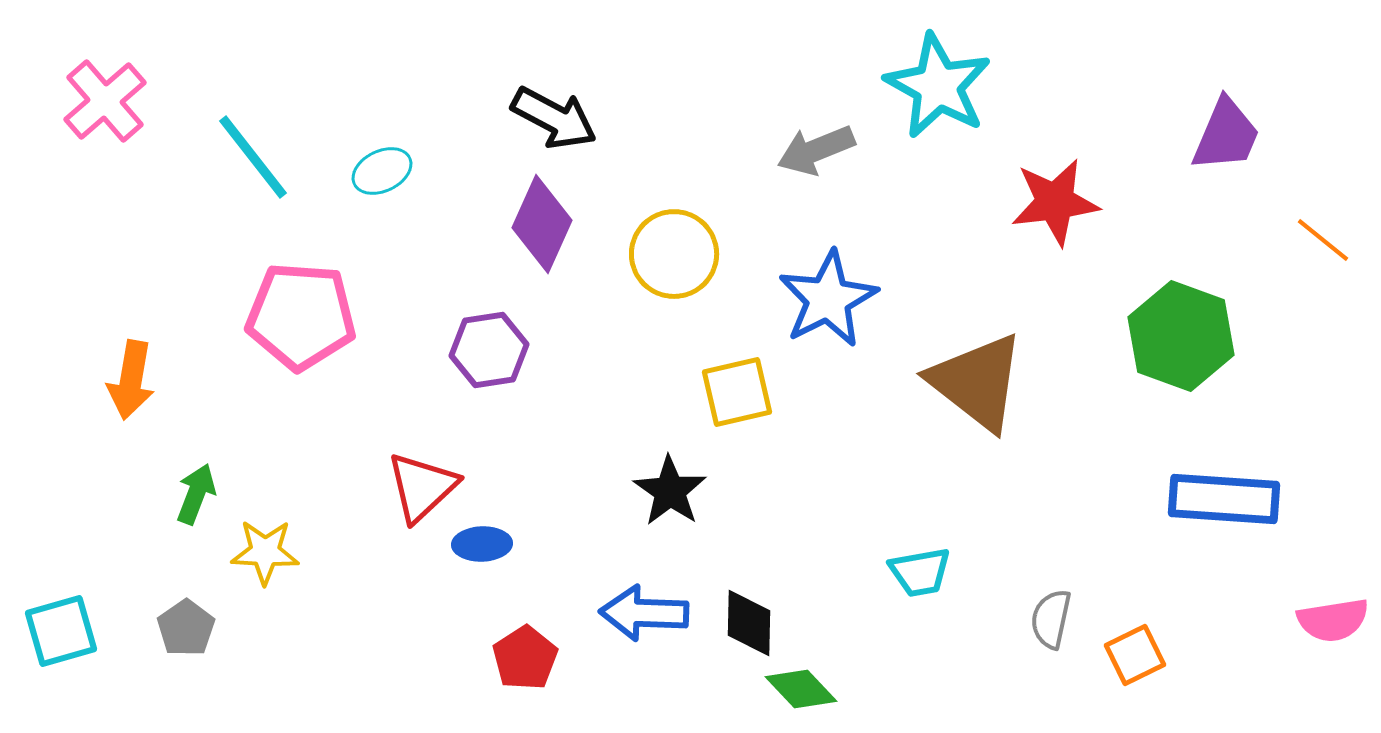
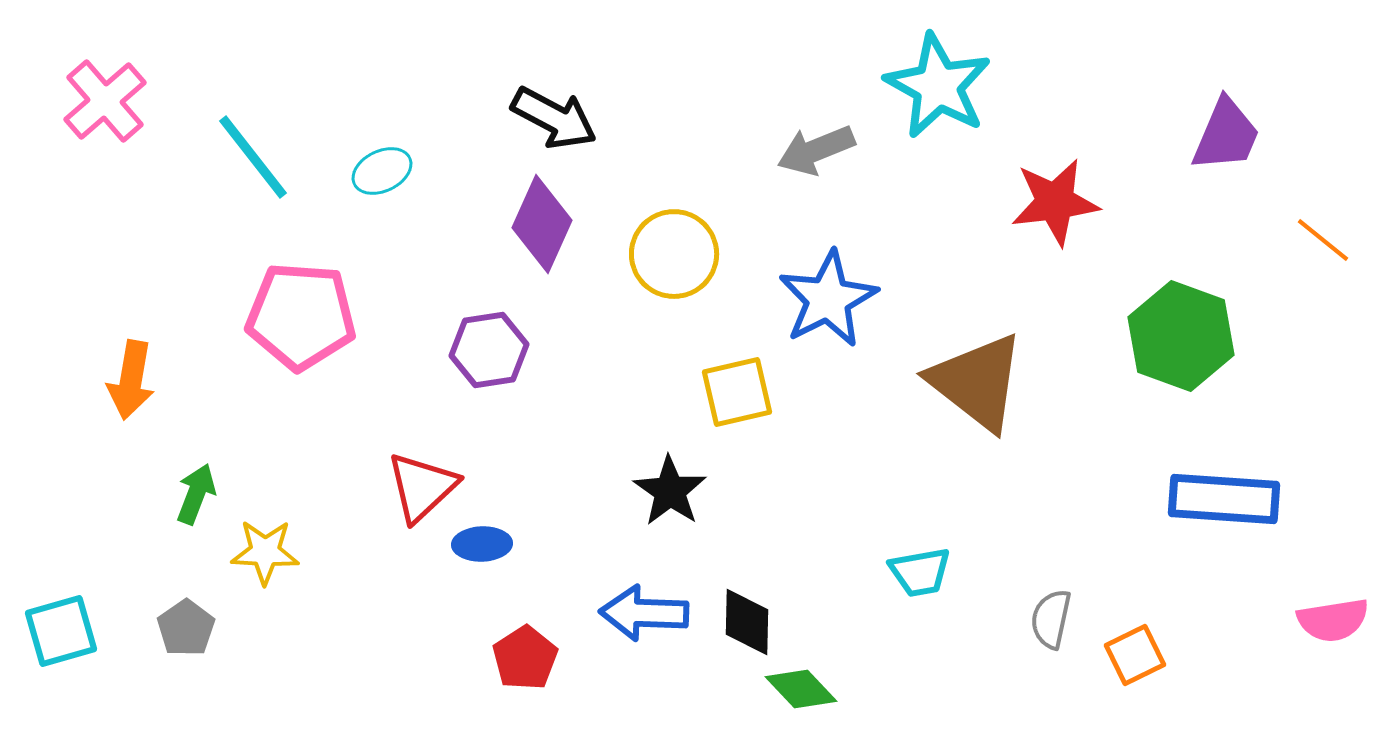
black diamond: moved 2 px left, 1 px up
